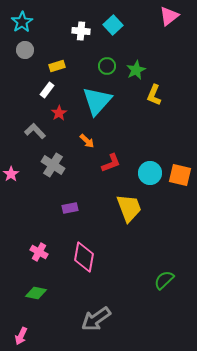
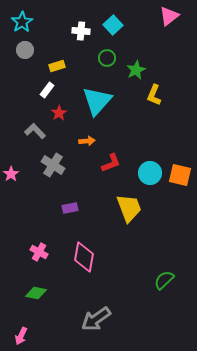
green circle: moved 8 px up
orange arrow: rotated 49 degrees counterclockwise
